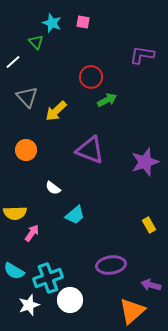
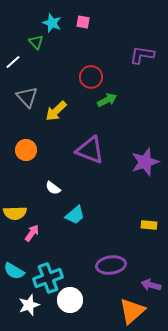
yellow rectangle: rotated 56 degrees counterclockwise
